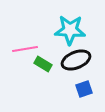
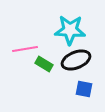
green rectangle: moved 1 px right
blue square: rotated 30 degrees clockwise
